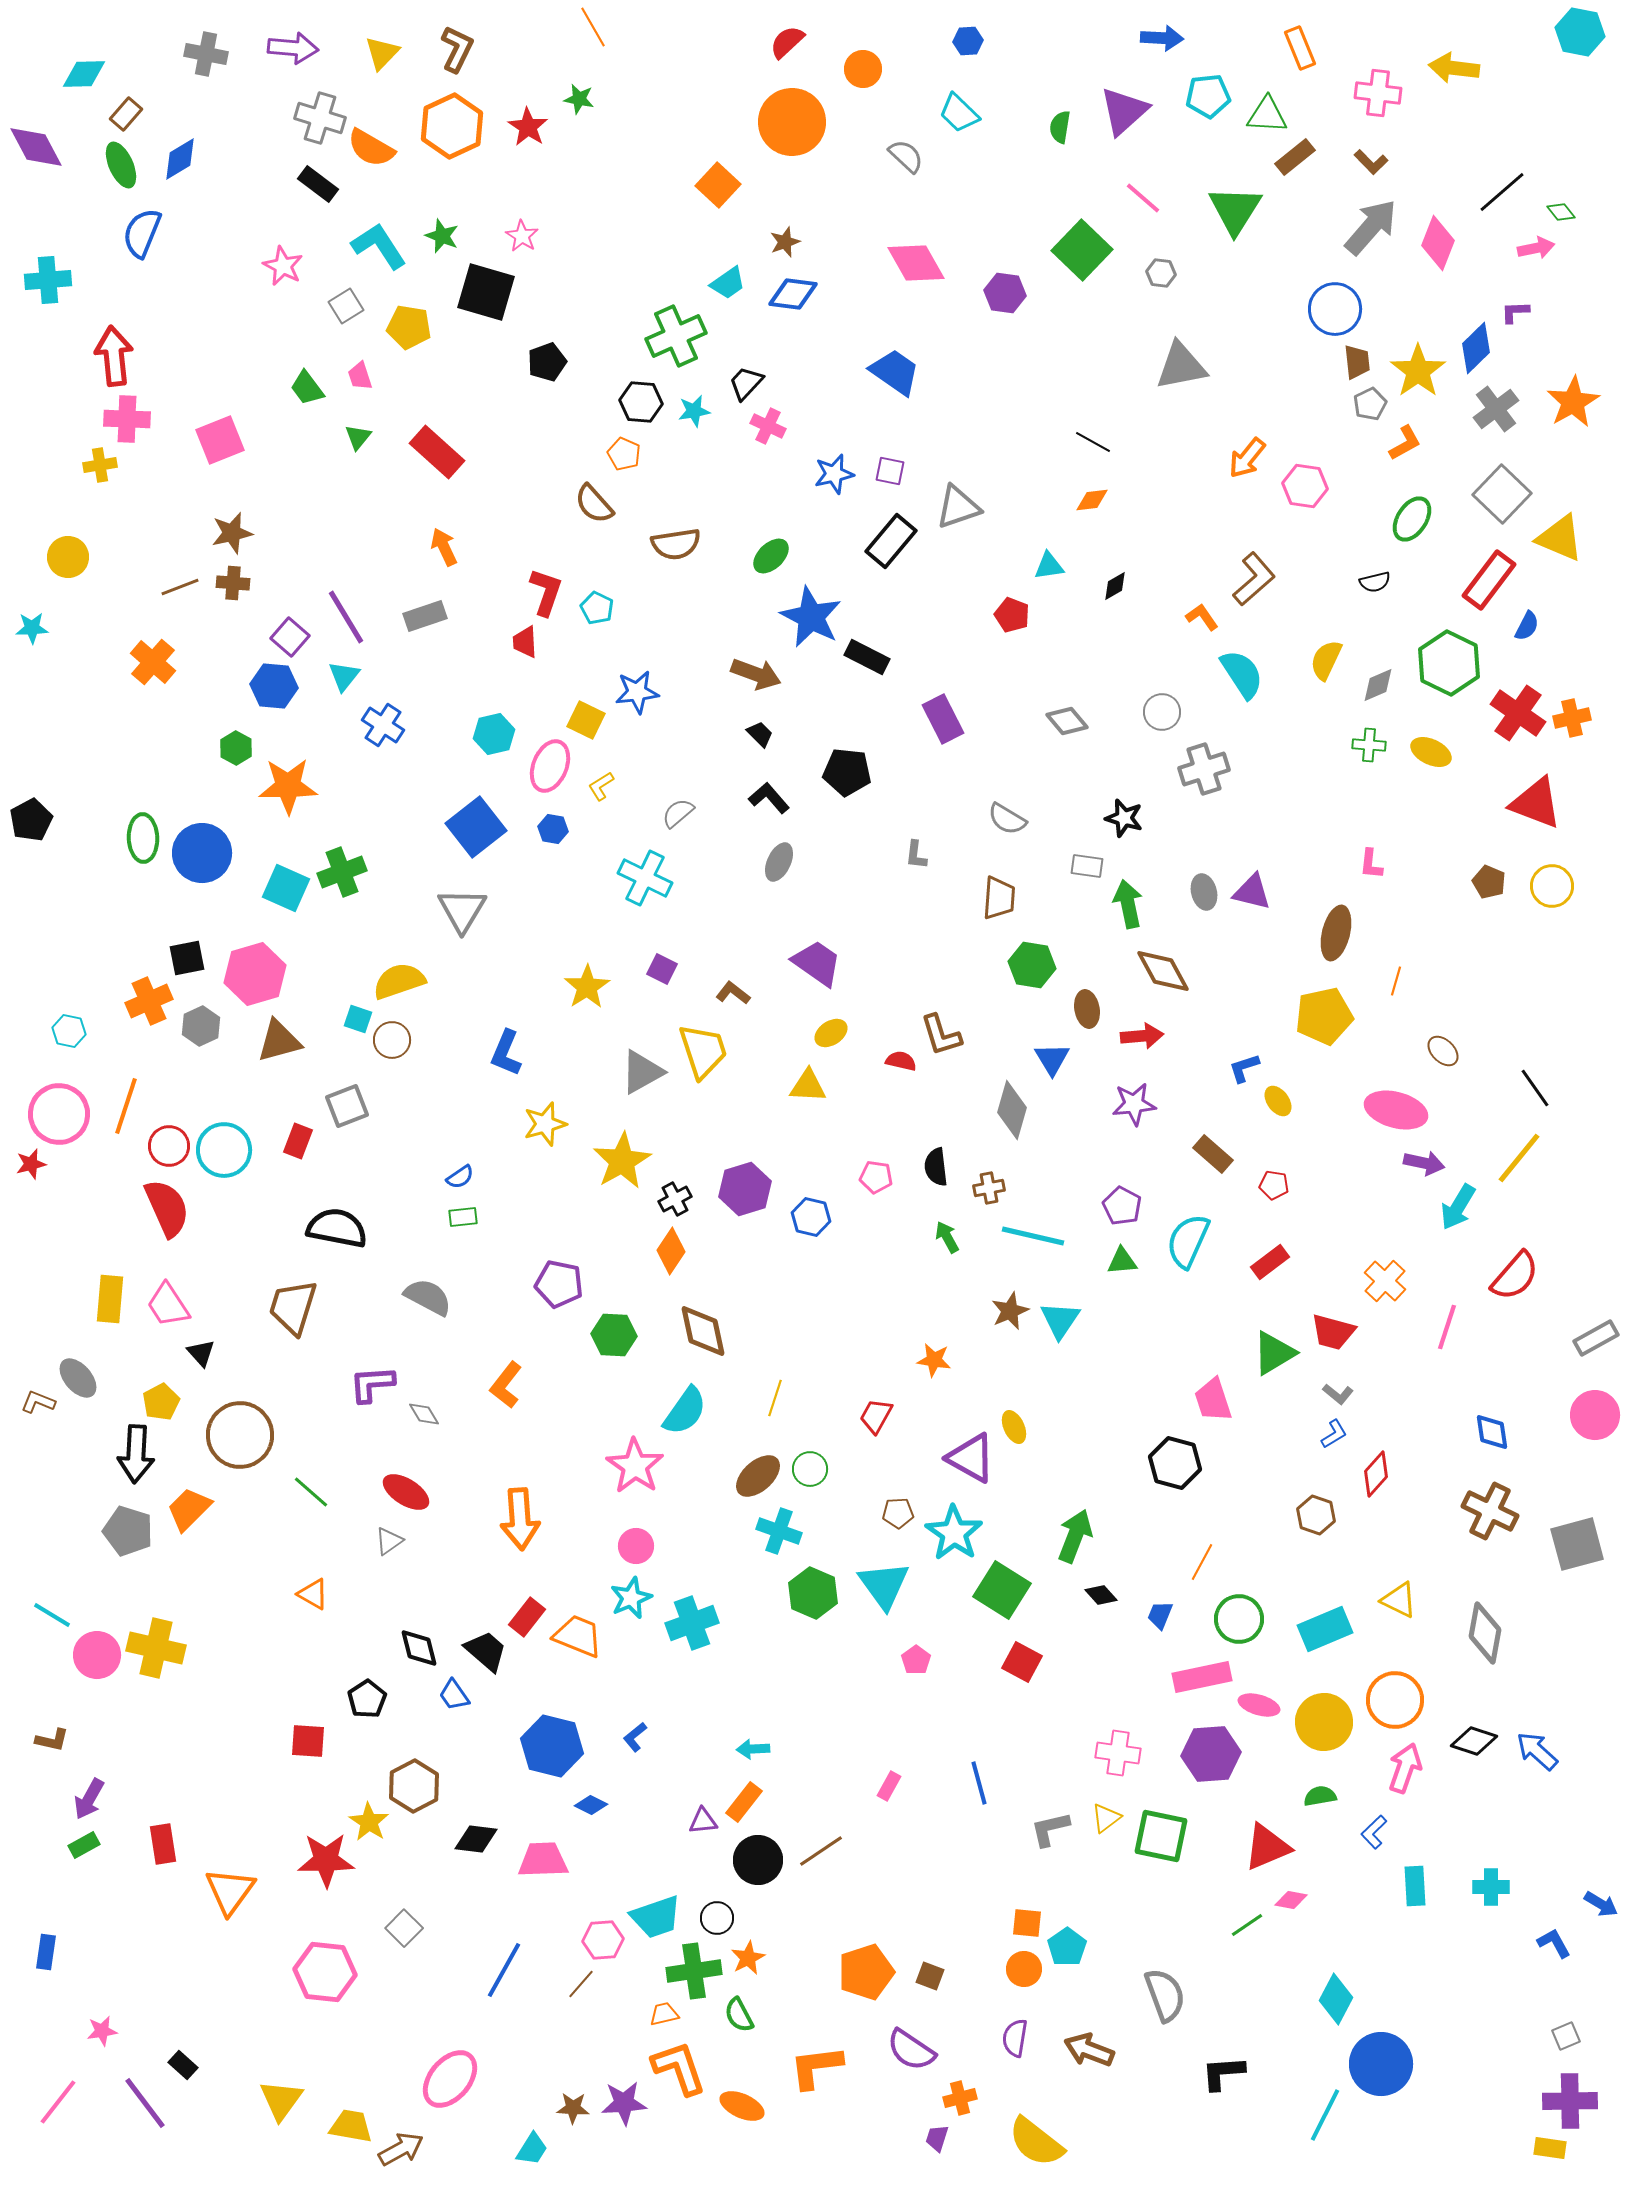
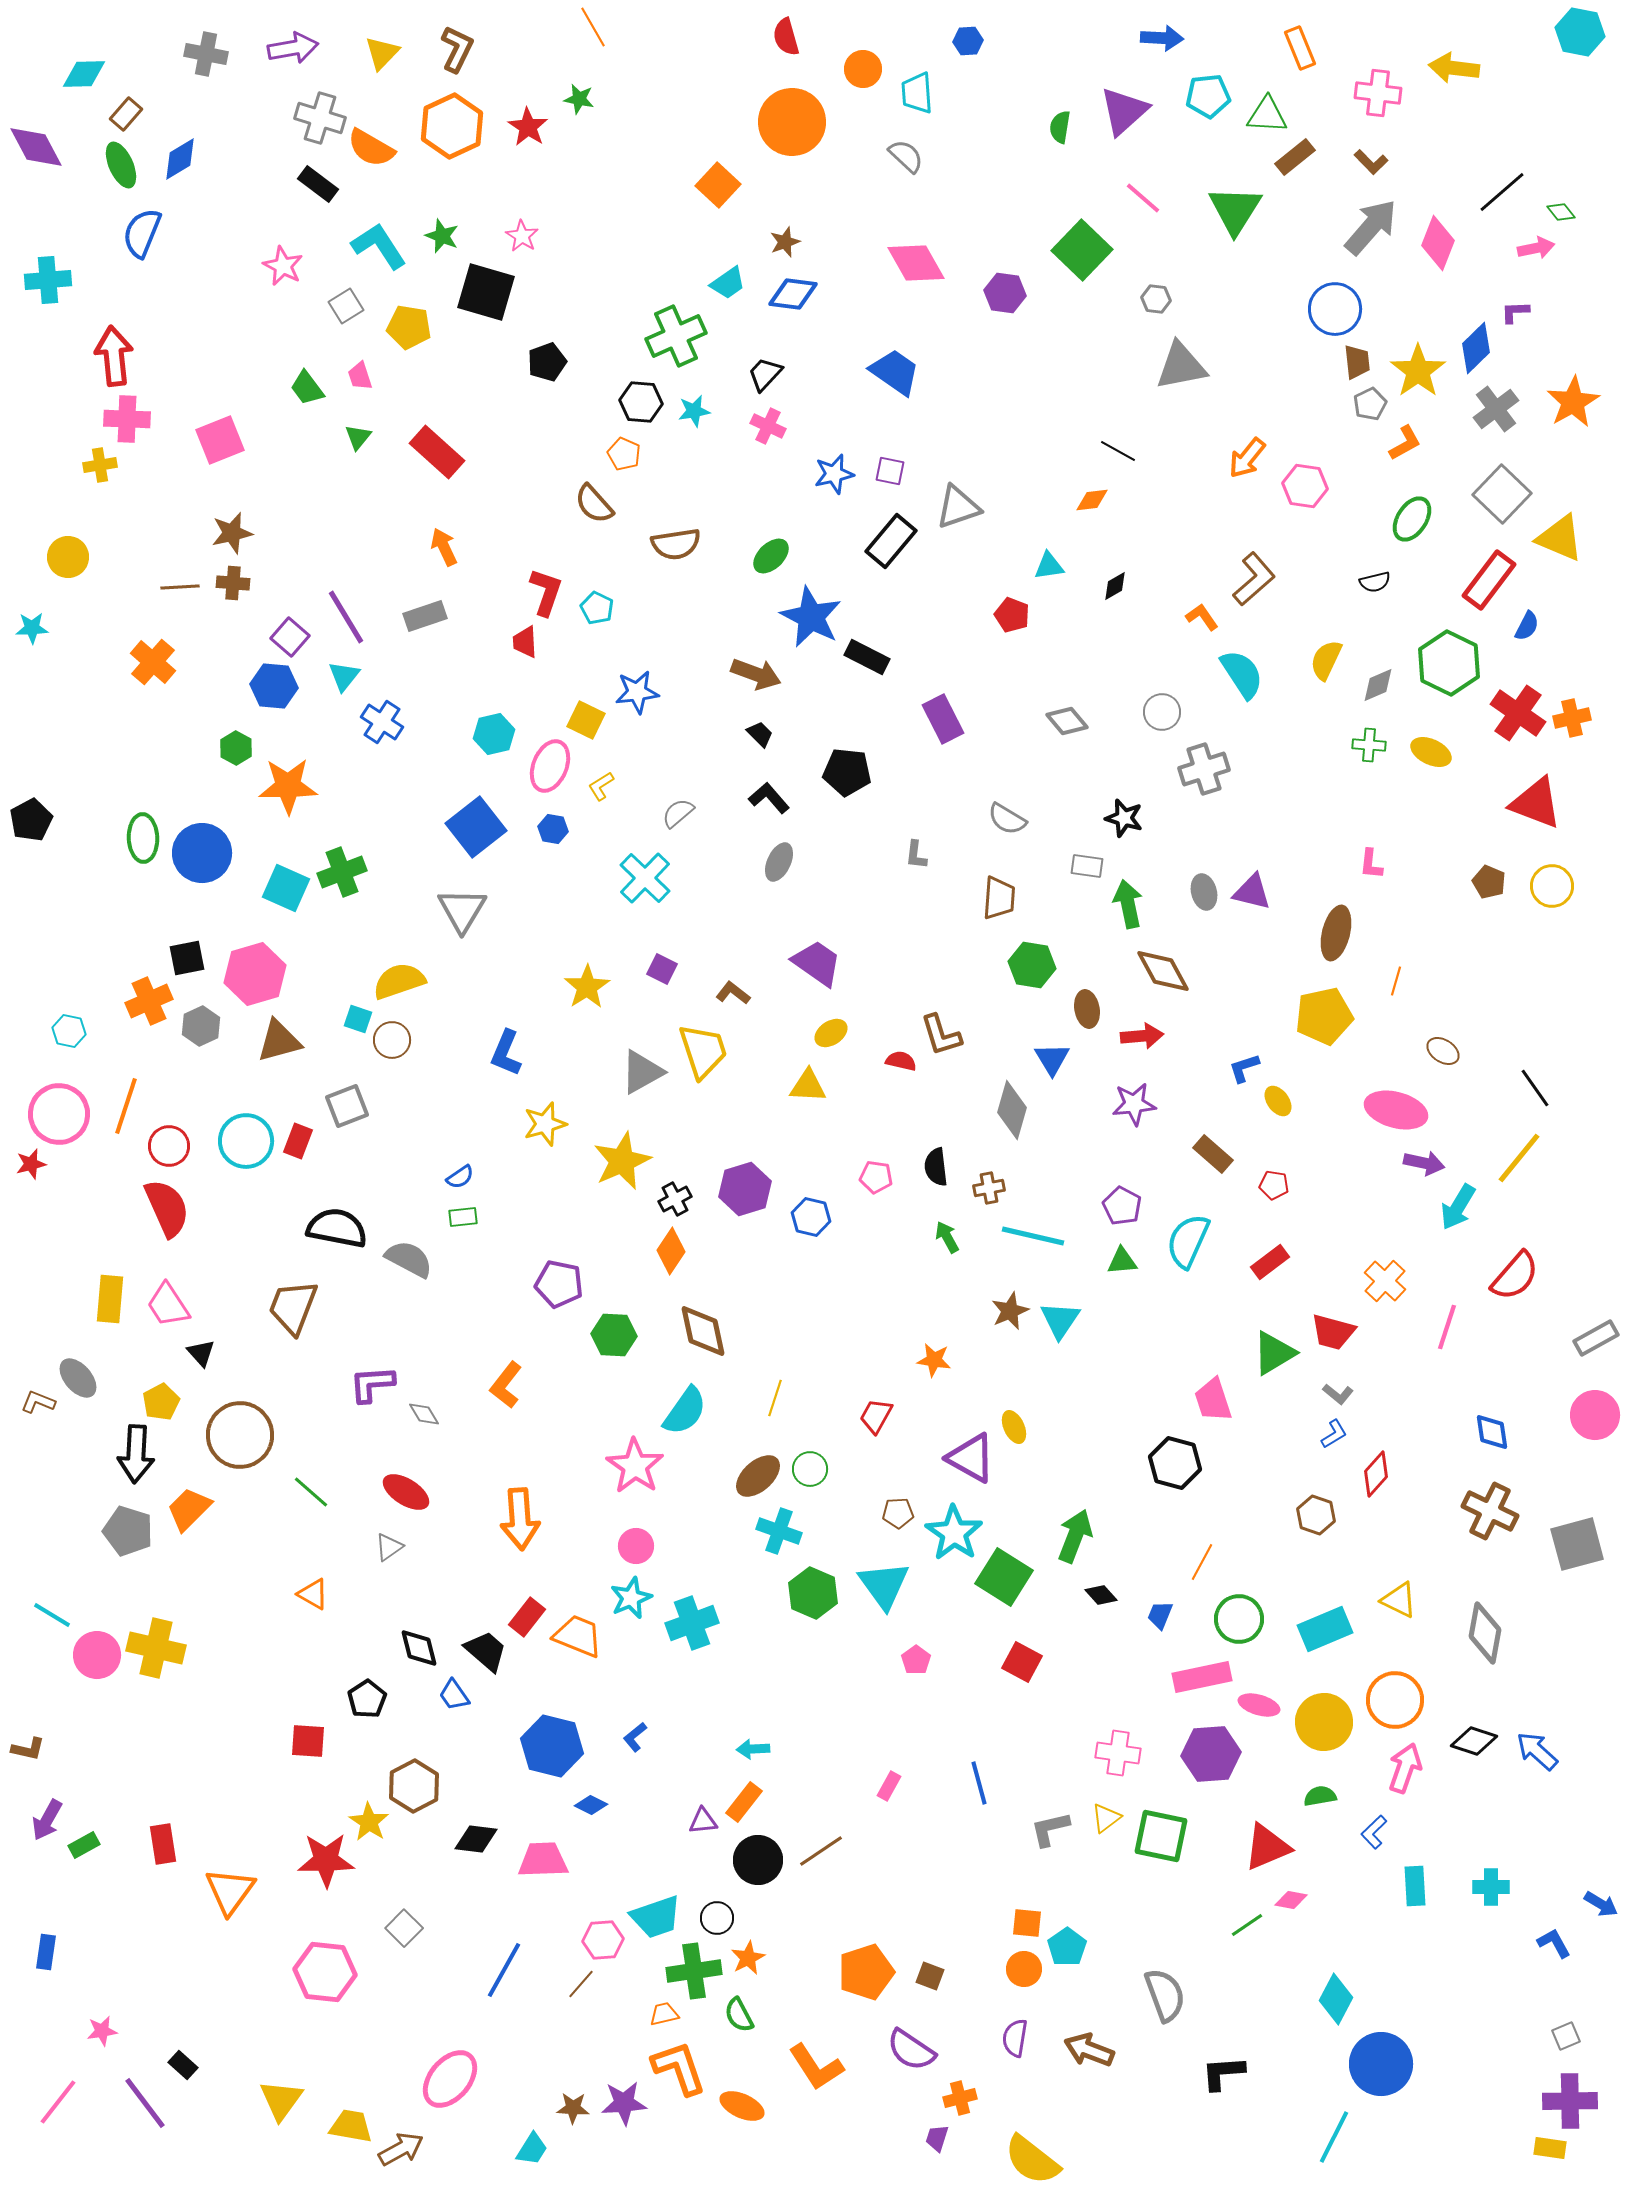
red semicircle at (787, 42): moved 1 px left, 5 px up; rotated 63 degrees counterclockwise
purple arrow at (293, 48): rotated 15 degrees counterclockwise
cyan trapezoid at (959, 113): moved 42 px left, 20 px up; rotated 42 degrees clockwise
gray hexagon at (1161, 273): moved 5 px left, 26 px down
black trapezoid at (746, 383): moved 19 px right, 9 px up
black line at (1093, 442): moved 25 px right, 9 px down
brown line at (180, 587): rotated 18 degrees clockwise
blue cross at (383, 725): moved 1 px left, 3 px up
cyan cross at (645, 878): rotated 18 degrees clockwise
brown ellipse at (1443, 1051): rotated 12 degrees counterclockwise
cyan circle at (224, 1150): moved 22 px right, 9 px up
yellow star at (622, 1161): rotated 6 degrees clockwise
gray semicircle at (428, 1297): moved 19 px left, 38 px up
brown trapezoid at (293, 1307): rotated 4 degrees clockwise
gray triangle at (389, 1541): moved 6 px down
green square at (1002, 1590): moved 2 px right, 13 px up
brown L-shape at (52, 1740): moved 24 px left, 9 px down
purple arrow at (89, 1799): moved 42 px left, 21 px down
orange L-shape at (816, 2067): rotated 116 degrees counterclockwise
cyan line at (1325, 2115): moved 9 px right, 22 px down
yellow semicircle at (1036, 2142): moved 4 px left, 18 px down
